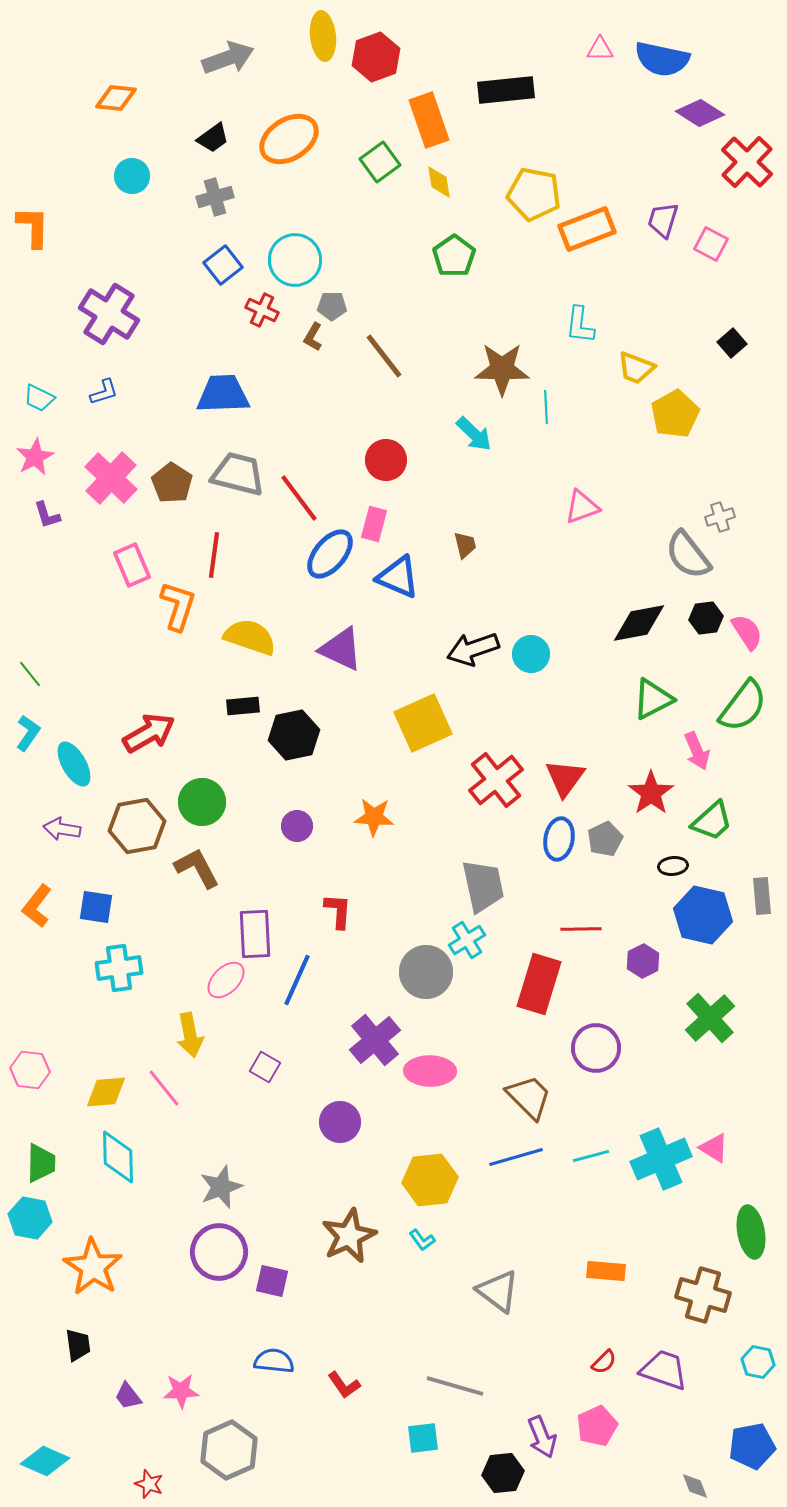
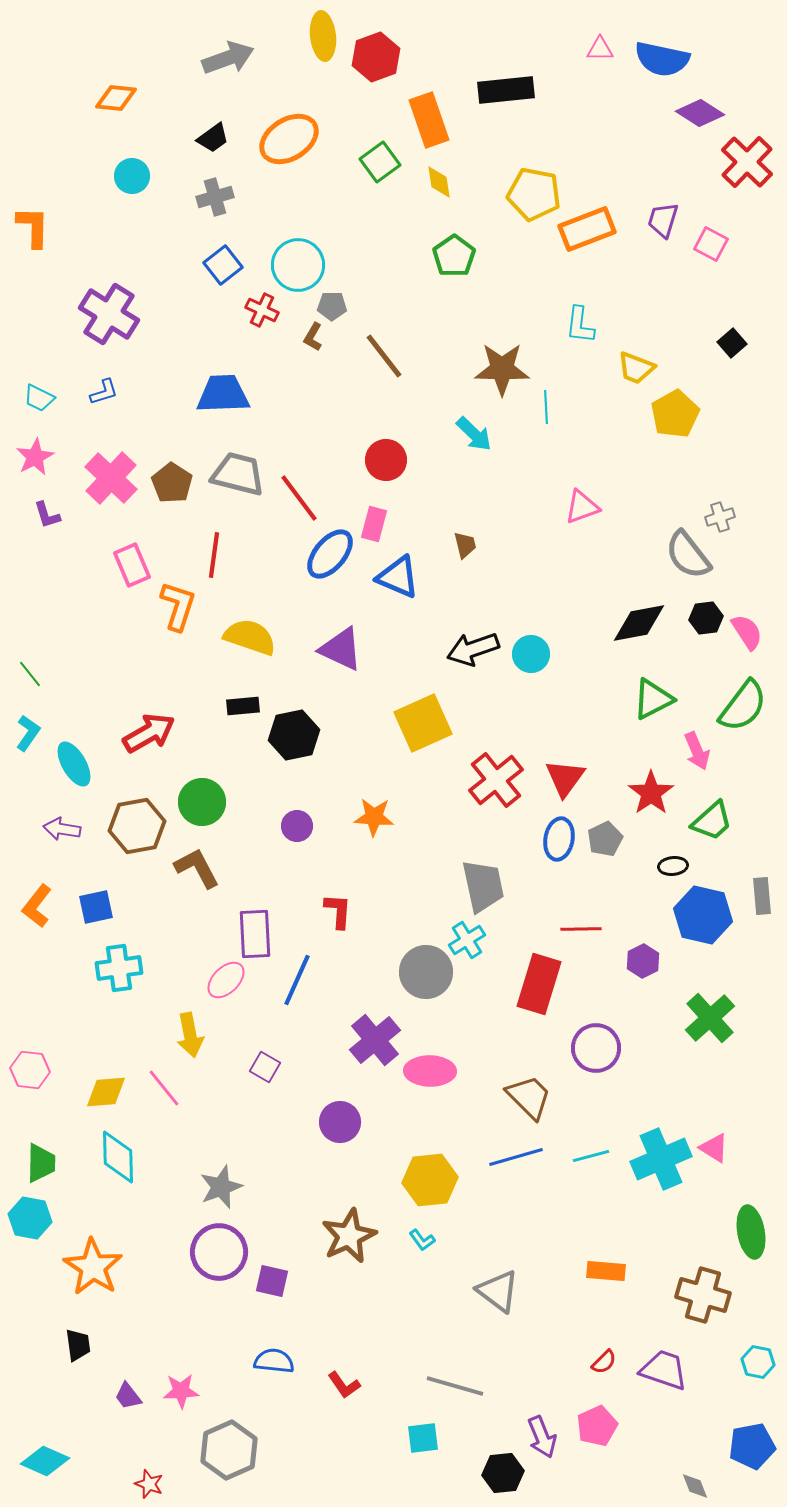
cyan circle at (295, 260): moved 3 px right, 5 px down
blue square at (96, 907): rotated 21 degrees counterclockwise
